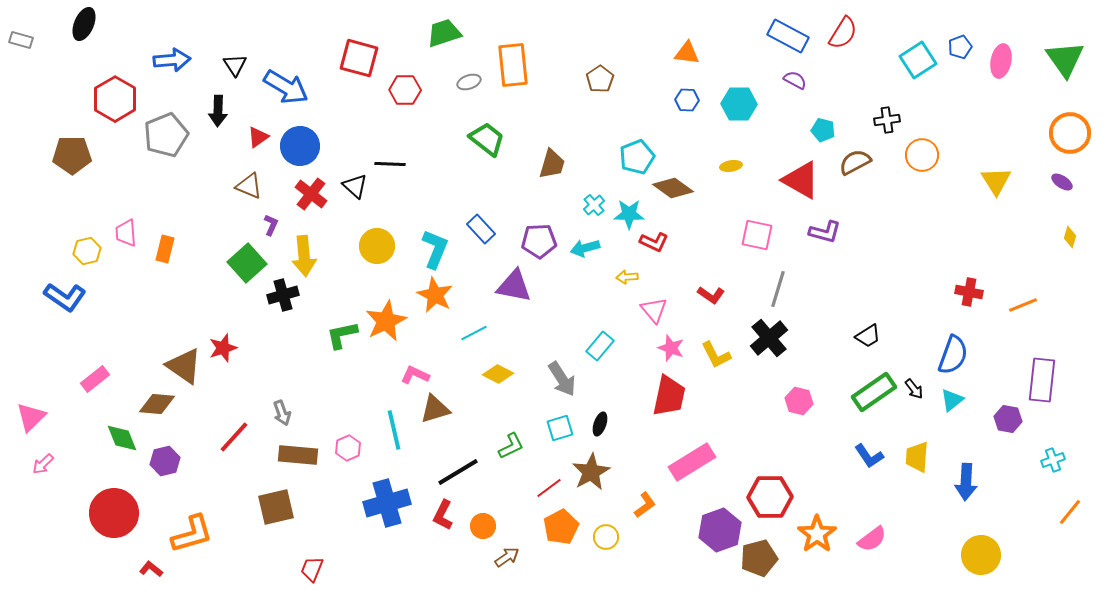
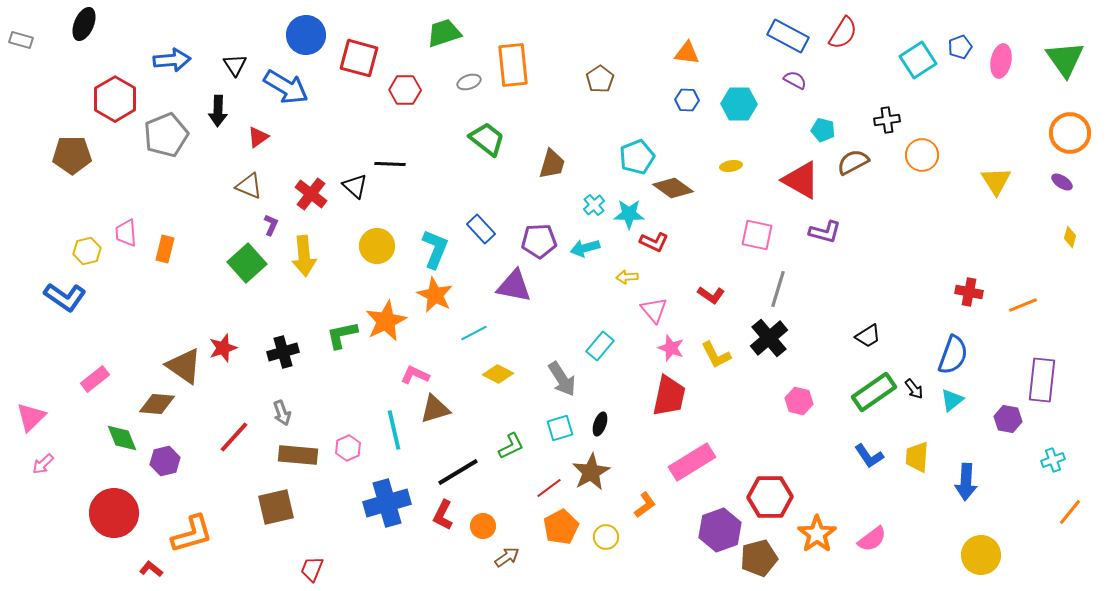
blue circle at (300, 146): moved 6 px right, 111 px up
brown semicircle at (855, 162): moved 2 px left
black cross at (283, 295): moved 57 px down
